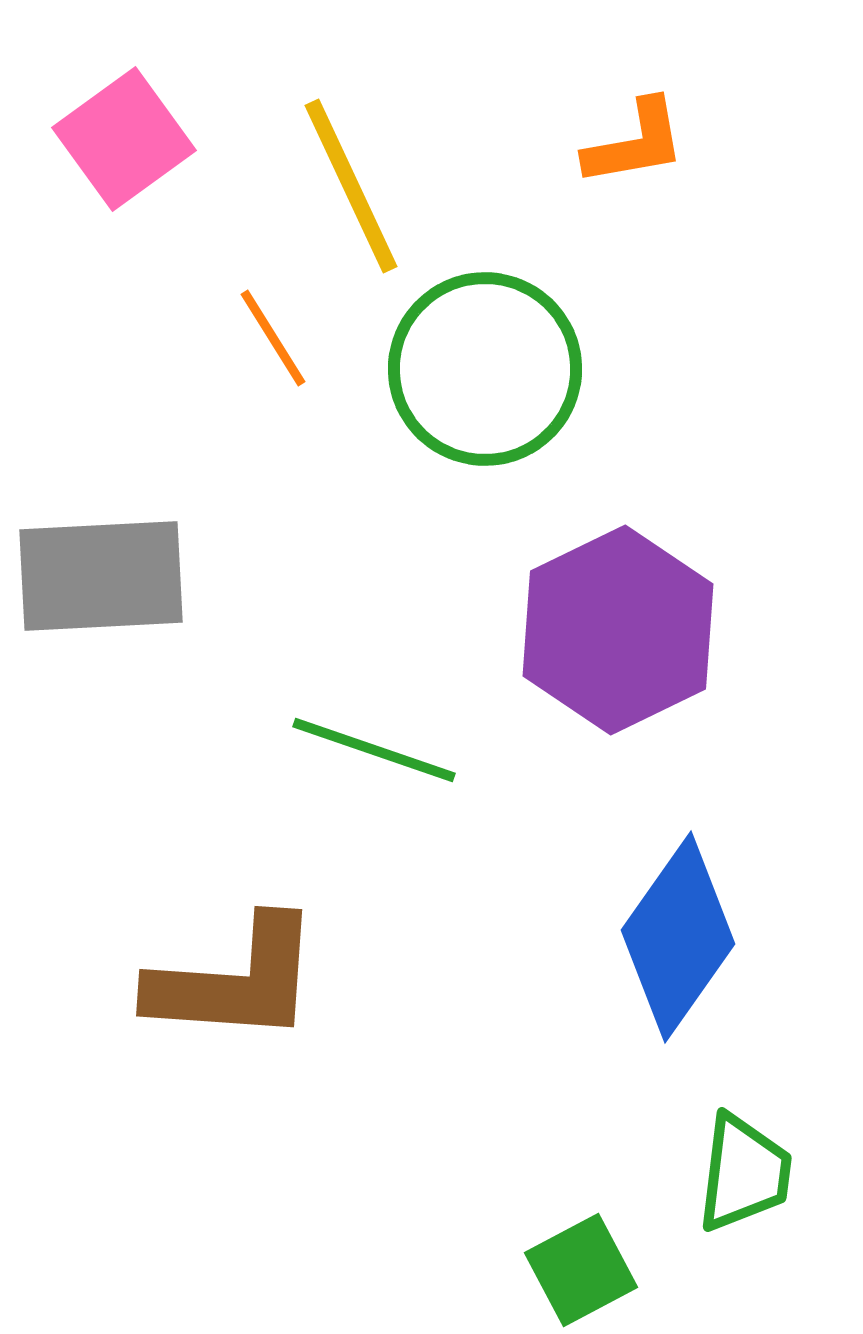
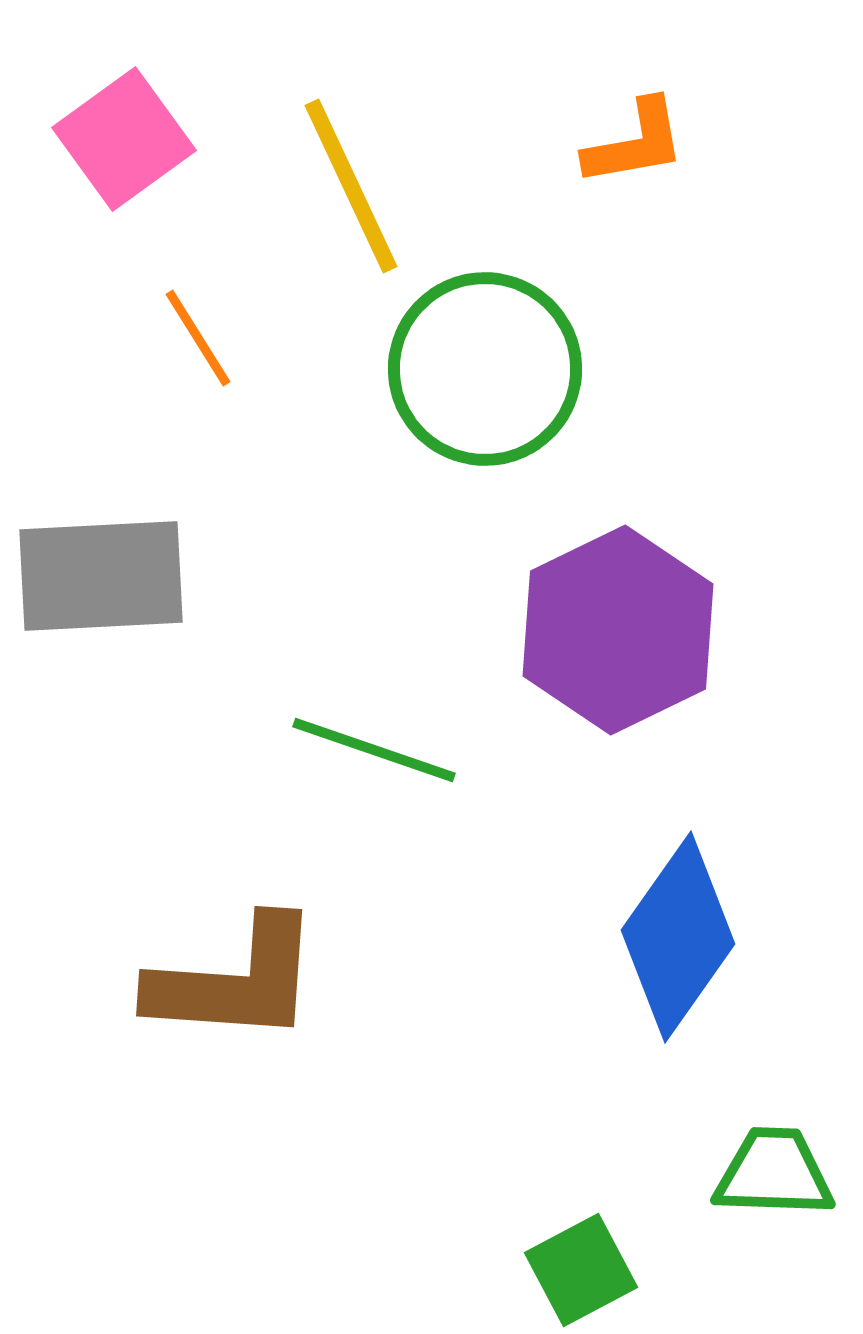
orange line: moved 75 px left
green trapezoid: moved 30 px right; rotated 95 degrees counterclockwise
